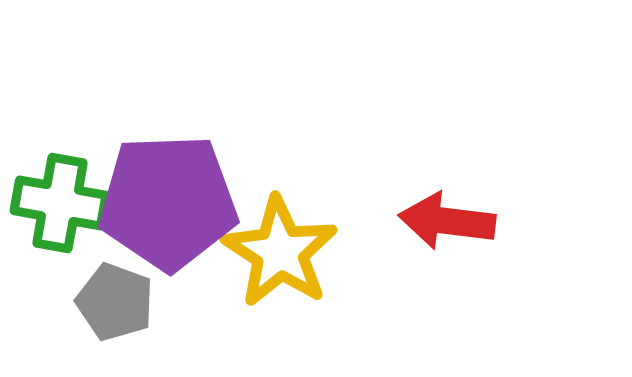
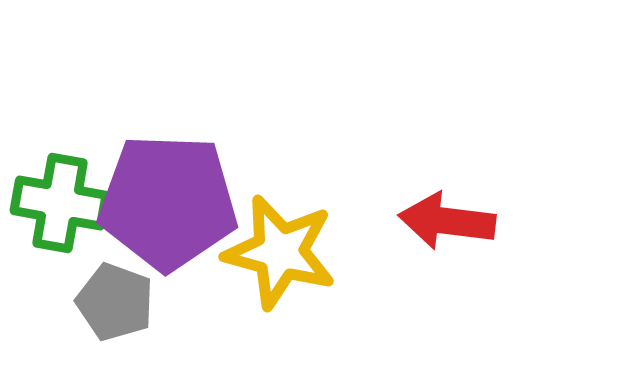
purple pentagon: rotated 4 degrees clockwise
yellow star: rotated 18 degrees counterclockwise
